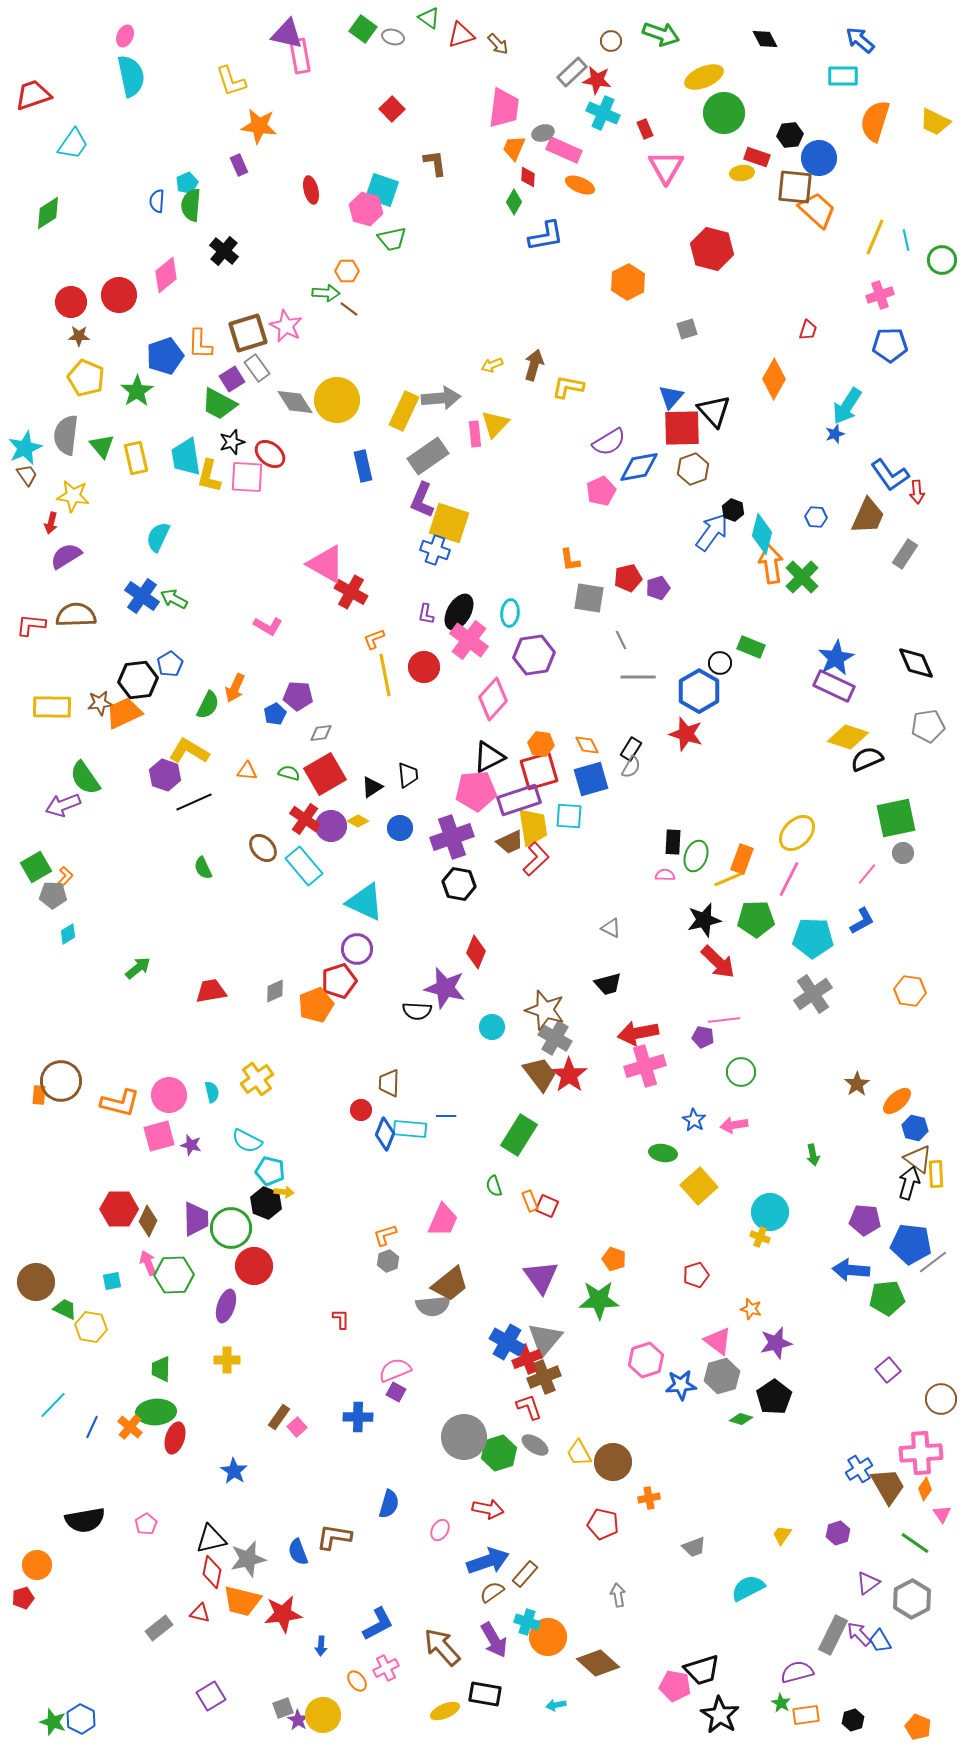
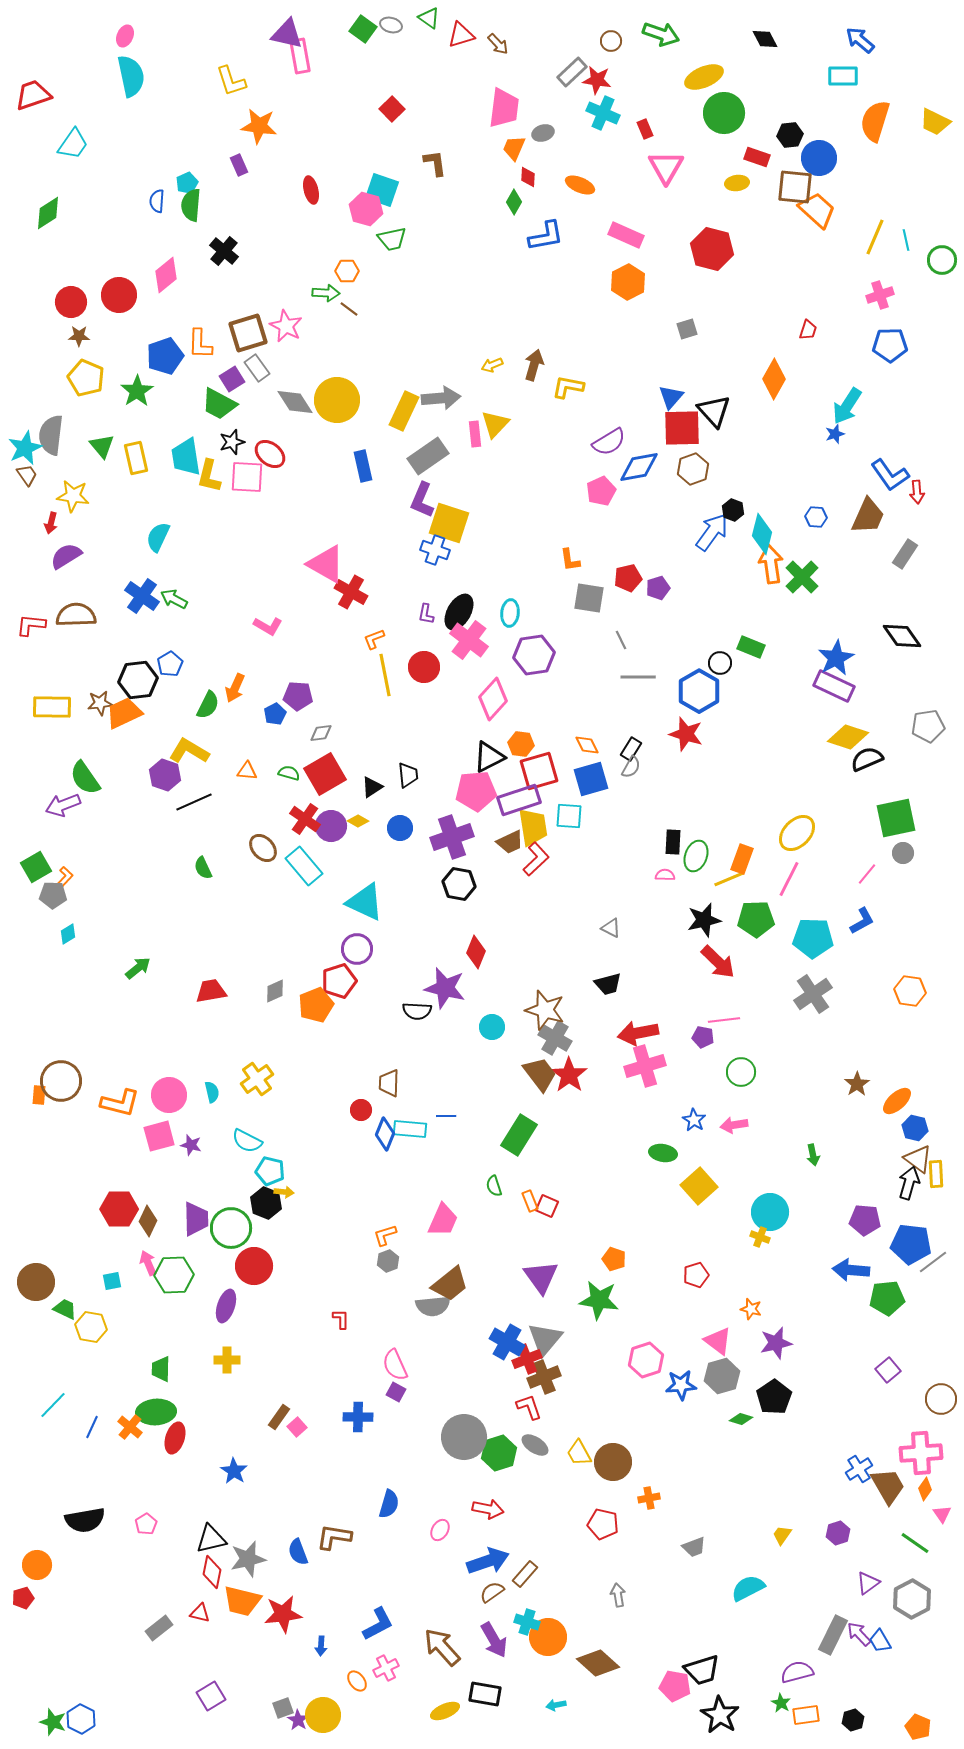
gray ellipse at (393, 37): moved 2 px left, 12 px up
pink rectangle at (564, 150): moved 62 px right, 85 px down
yellow ellipse at (742, 173): moved 5 px left, 10 px down
gray semicircle at (66, 435): moved 15 px left
black diamond at (916, 663): moved 14 px left, 27 px up; rotated 12 degrees counterclockwise
orange hexagon at (541, 744): moved 20 px left
green star at (599, 1300): rotated 9 degrees clockwise
pink semicircle at (395, 1370): moved 5 px up; rotated 92 degrees counterclockwise
